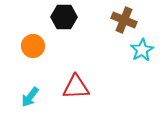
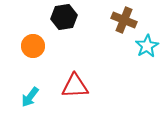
black hexagon: rotated 10 degrees counterclockwise
cyan star: moved 5 px right, 4 px up
red triangle: moved 1 px left, 1 px up
